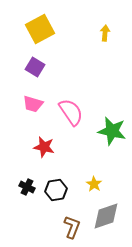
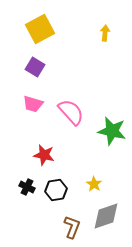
pink semicircle: rotated 8 degrees counterclockwise
red star: moved 8 px down
